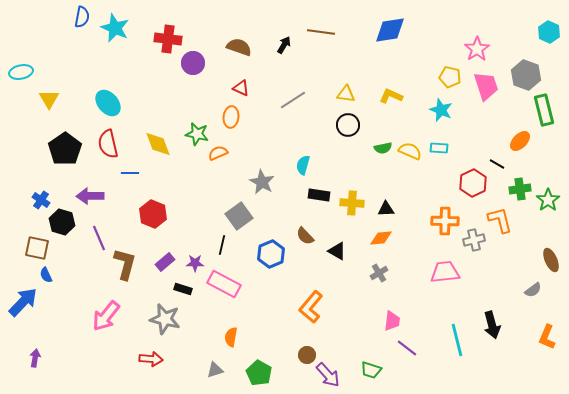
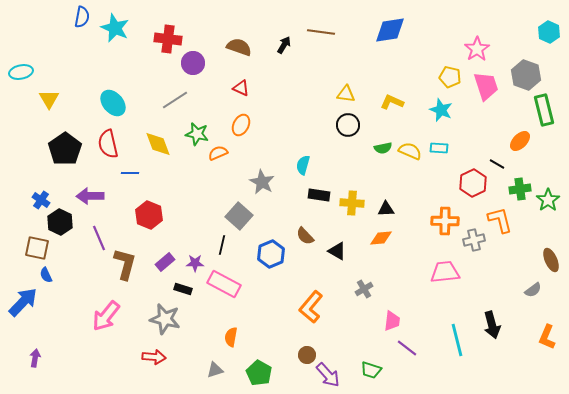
yellow L-shape at (391, 96): moved 1 px right, 6 px down
gray line at (293, 100): moved 118 px left
cyan ellipse at (108, 103): moved 5 px right
orange ellipse at (231, 117): moved 10 px right, 8 px down; rotated 20 degrees clockwise
red hexagon at (153, 214): moved 4 px left, 1 px down
gray square at (239, 216): rotated 12 degrees counterclockwise
black hexagon at (62, 222): moved 2 px left; rotated 10 degrees clockwise
gray cross at (379, 273): moved 15 px left, 16 px down
red arrow at (151, 359): moved 3 px right, 2 px up
